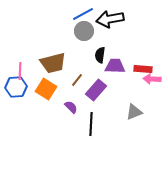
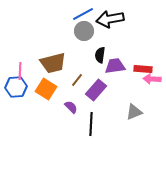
purple trapezoid: rotated 10 degrees counterclockwise
